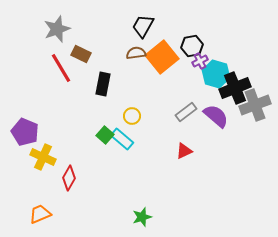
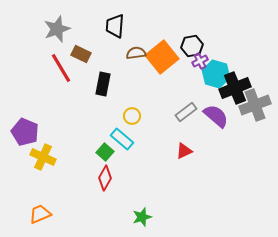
black trapezoid: moved 28 px left; rotated 25 degrees counterclockwise
green square: moved 17 px down
red diamond: moved 36 px right
